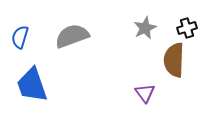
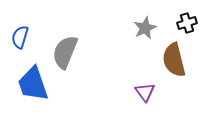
black cross: moved 5 px up
gray semicircle: moved 7 px left, 16 px down; rotated 48 degrees counterclockwise
brown semicircle: rotated 16 degrees counterclockwise
blue trapezoid: moved 1 px right, 1 px up
purple triangle: moved 1 px up
